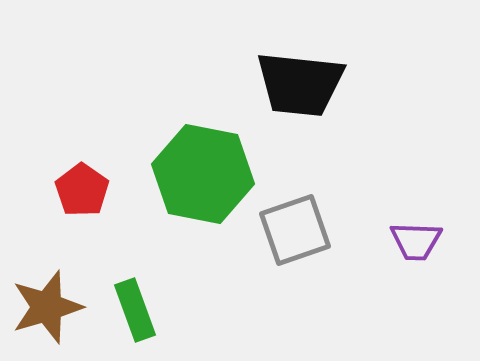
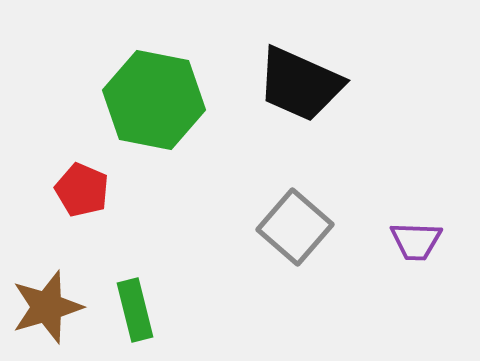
black trapezoid: rotated 18 degrees clockwise
green hexagon: moved 49 px left, 74 px up
red pentagon: rotated 12 degrees counterclockwise
gray square: moved 3 px up; rotated 30 degrees counterclockwise
green rectangle: rotated 6 degrees clockwise
